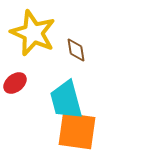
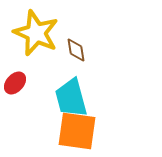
yellow star: moved 3 px right
red ellipse: rotated 10 degrees counterclockwise
cyan trapezoid: moved 5 px right, 2 px up
